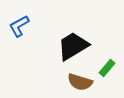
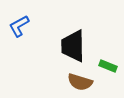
black trapezoid: rotated 60 degrees counterclockwise
green rectangle: moved 1 px right, 2 px up; rotated 72 degrees clockwise
